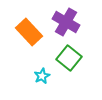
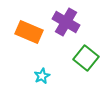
orange rectangle: rotated 24 degrees counterclockwise
green square: moved 17 px right
